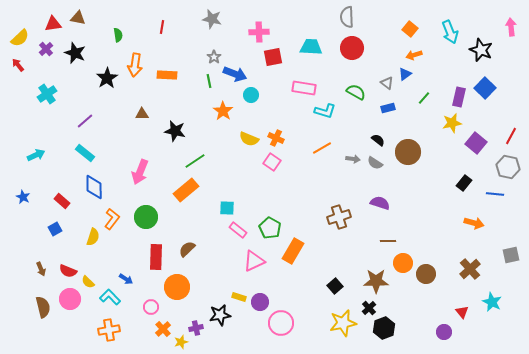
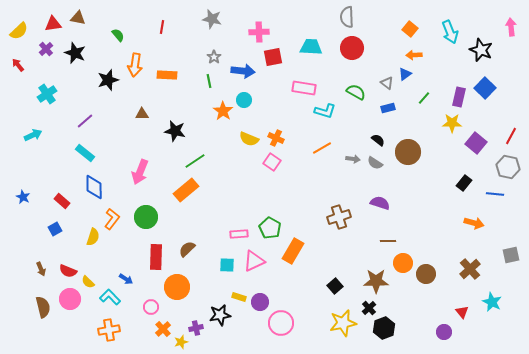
green semicircle at (118, 35): rotated 32 degrees counterclockwise
yellow semicircle at (20, 38): moved 1 px left, 7 px up
orange arrow at (414, 55): rotated 14 degrees clockwise
blue arrow at (235, 74): moved 8 px right, 3 px up; rotated 15 degrees counterclockwise
black star at (107, 78): moved 1 px right, 2 px down; rotated 15 degrees clockwise
cyan circle at (251, 95): moved 7 px left, 5 px down
yellow star at (452, 123): rotated 12 degrees clockwise
cyan arrow at (36, 155): moved 3 px left, 20 px up
cyan square at (227, 208): moved 57 px down
pink rectangle at (238, 230): moved 1 px right, 4 px down; rotated 42 degrees counterclockwise
